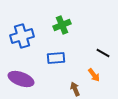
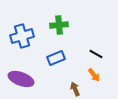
green cross: moved 3 px left; rotated 18 degrees clockwise
black line: moved 7 px left, 1 px down
blue rectangle: rotated 18 degrees counterclockwise
